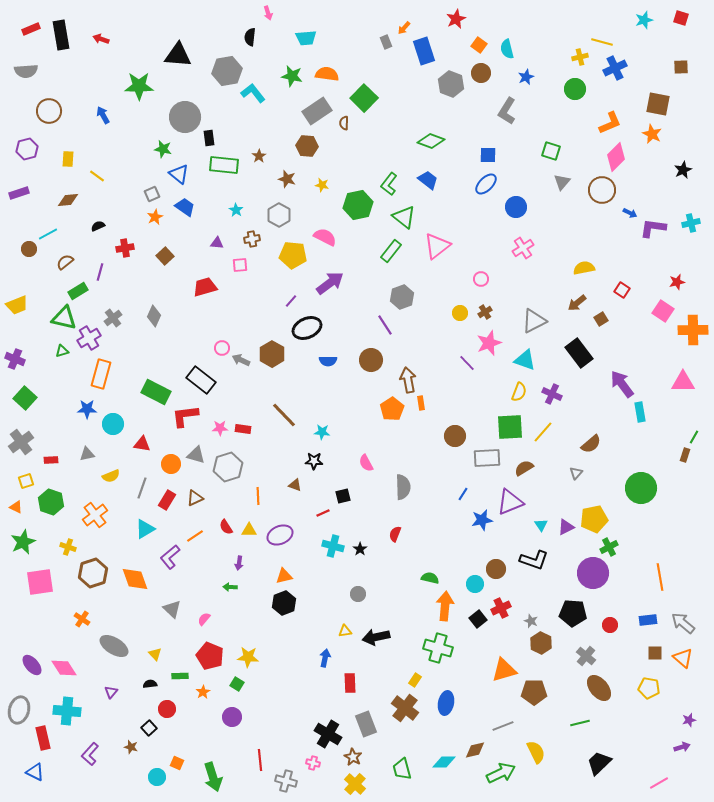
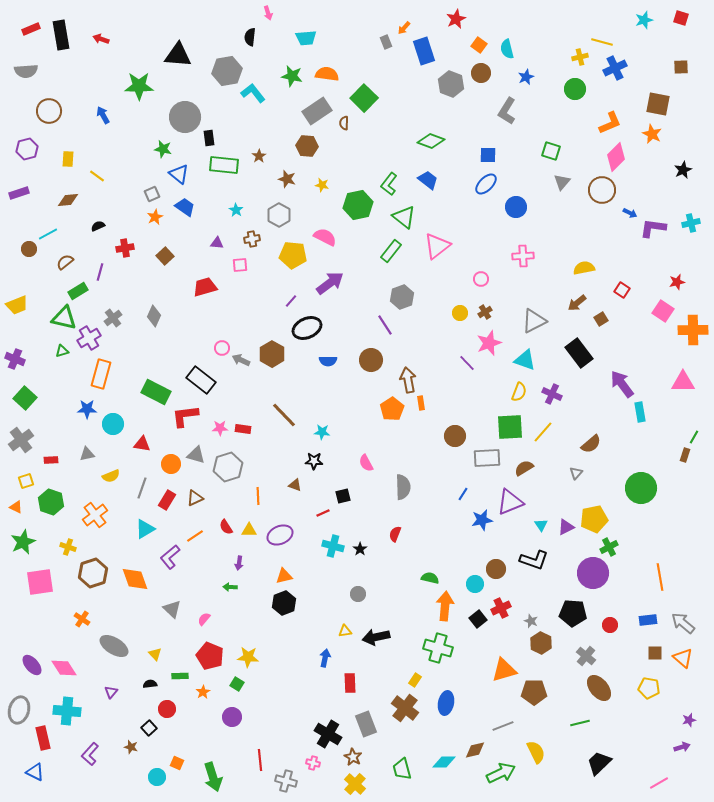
pink cross at (523, 248): moved 8 px down; rotated 30 degrees clockwise
gray cross at (21, 442): moved 2 px up
